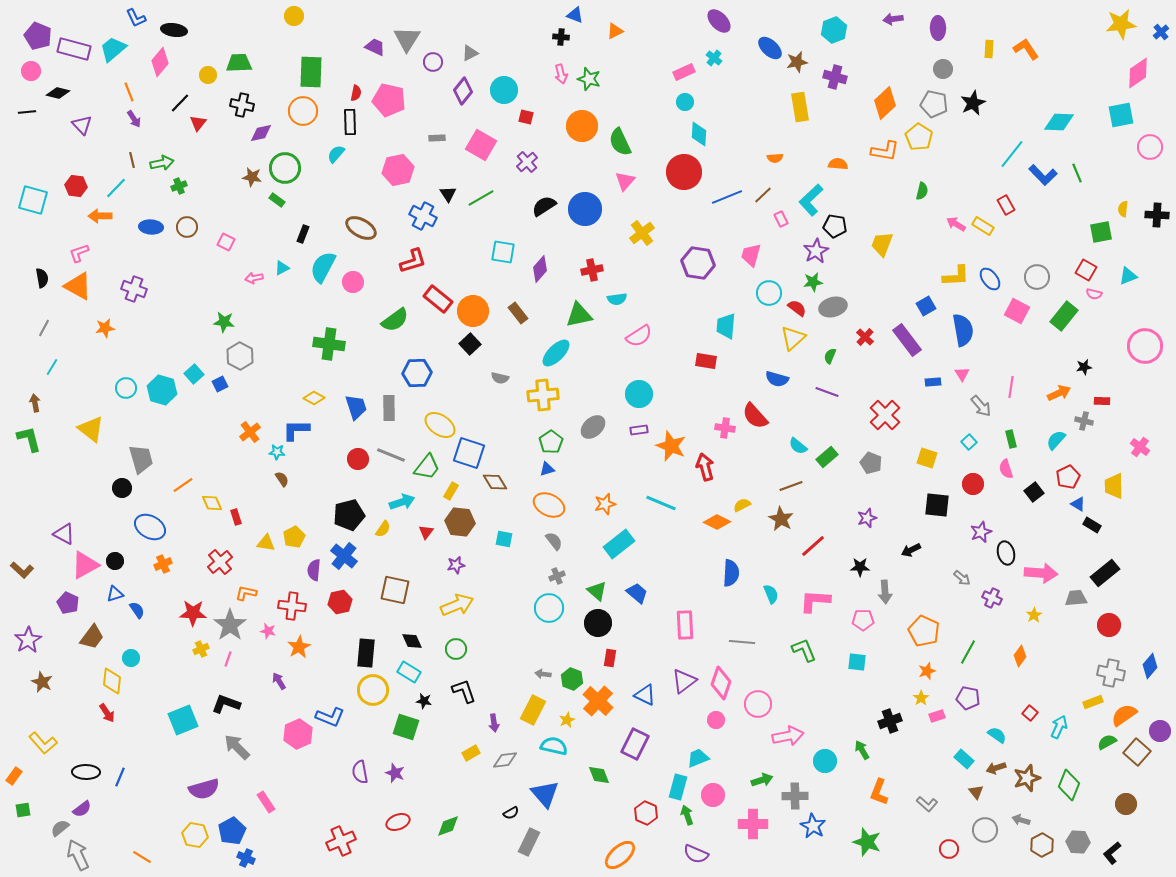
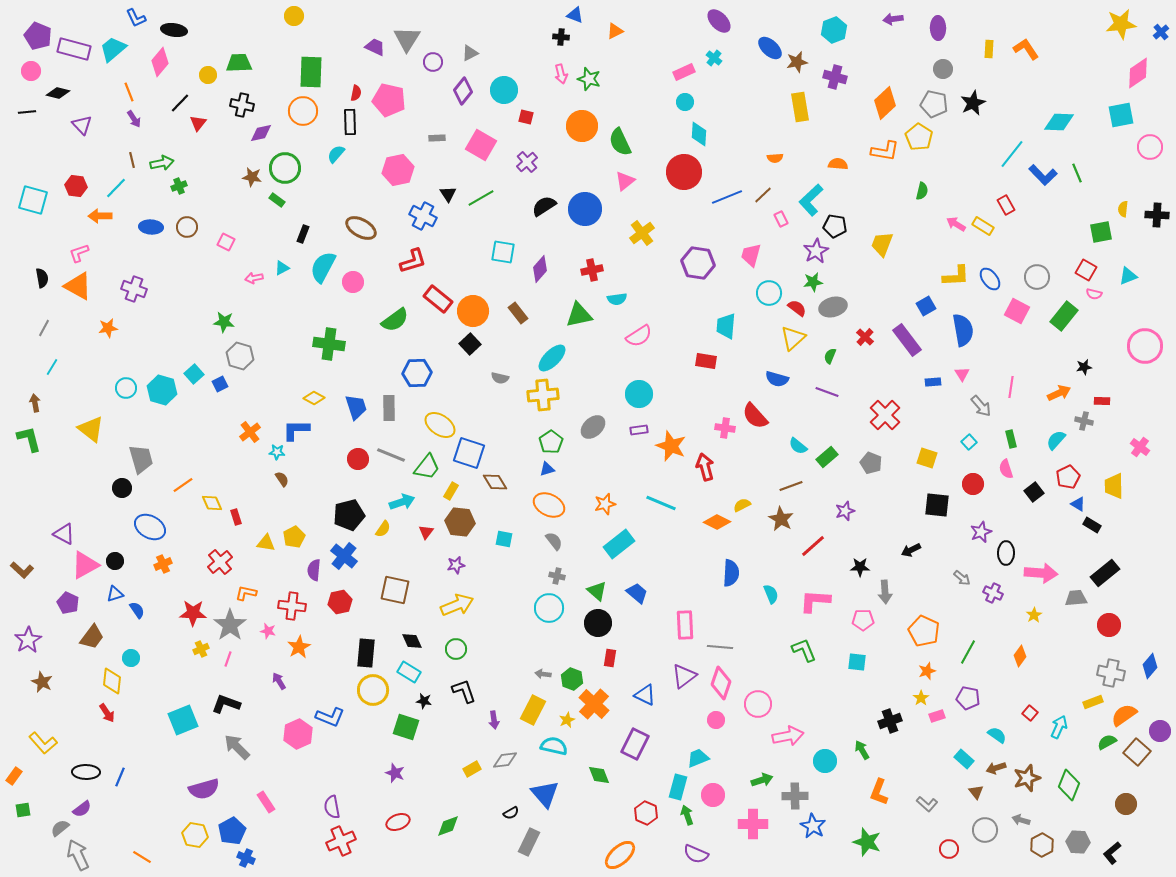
pink triangle at (625, 181): rotated 10 degrees clockwise
orange star at (105, 328): moved 3 px right
cyan ellipse at (556, 353): moved 4 px left, 5 px down
gray hexagon at (240, 356): rotated 12 degrees counterclockwise
purple star at (867, 518): moved 22 px left, 7 px up
black ellipse at (1006, 553): rotated 15 degrees clockwise
gray cross at (557, 576): rotated 35 degrees clockwise
purple cross at (992, 598): moved 1 px right, 5 px up
gray line at (742, 642): moved 22 px left, 5 px down
purple triangle at (684, 681): moved 5 px up
orange cross at (598, 701): moved 4 px left, 3 px down
purple arrow at (494, 723): moved 3 px up
yellow rectangle at (471, 753): moved 1 px right, 16 px down
purple semicircle at (360, 772): moved 28 px left, 35 px down
